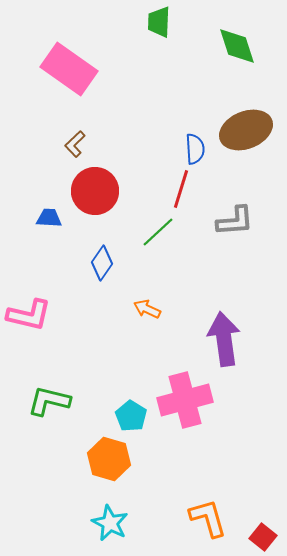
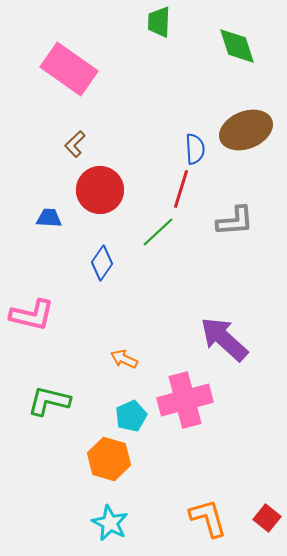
red circle: moved 5 px right, 1 px up
orange arrow: moved 23 px left, 50 px down
pink L-shape: moved 3 px right
purple arrow: rotated 40 degrees counterclockwise
cyan pentagon: rotated 16 degrees clockwise
red square: moved 4 px right, 19 px up
